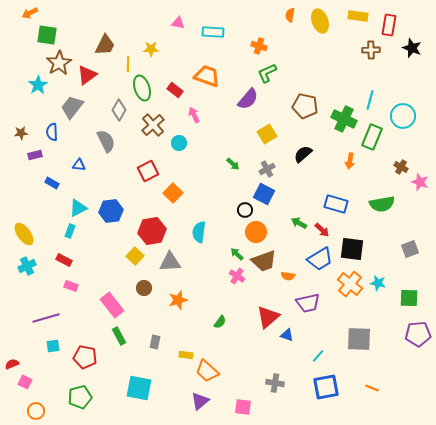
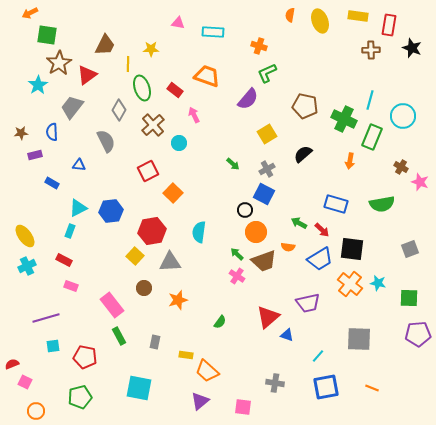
yellow ellipse at (24, 234): moved 1 px right, 2 px down
orange semicircle at (288, 276): moved 29 px up
